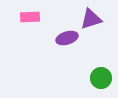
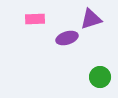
pink rectangle: moved 5 px right, 2 px down
green circle: moved 1 px left, 1 px up
